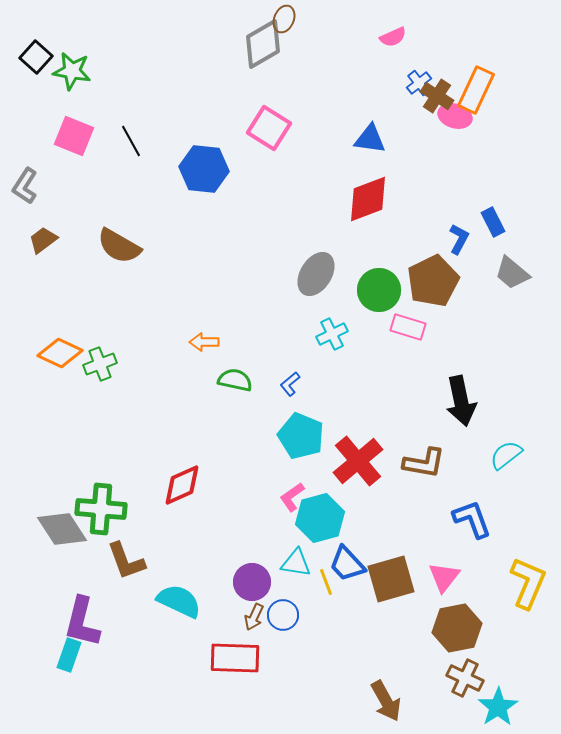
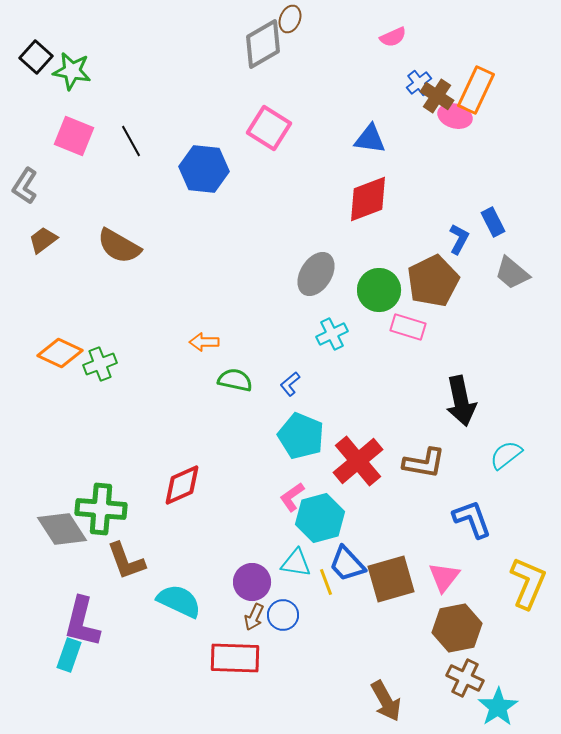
brown ellipse at (284, 19): moved 6 px right
